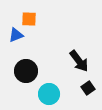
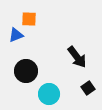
black arrow: moved 2 px left, 4 px up
